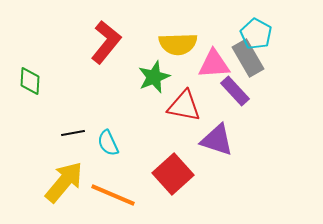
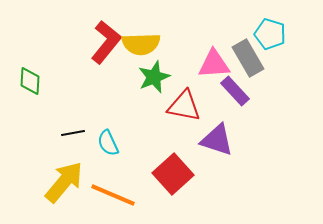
cyan pentagon: moved 14 px right; rotated 12 degrees counterclockwise
yellow semicircle: moved 37 px left
